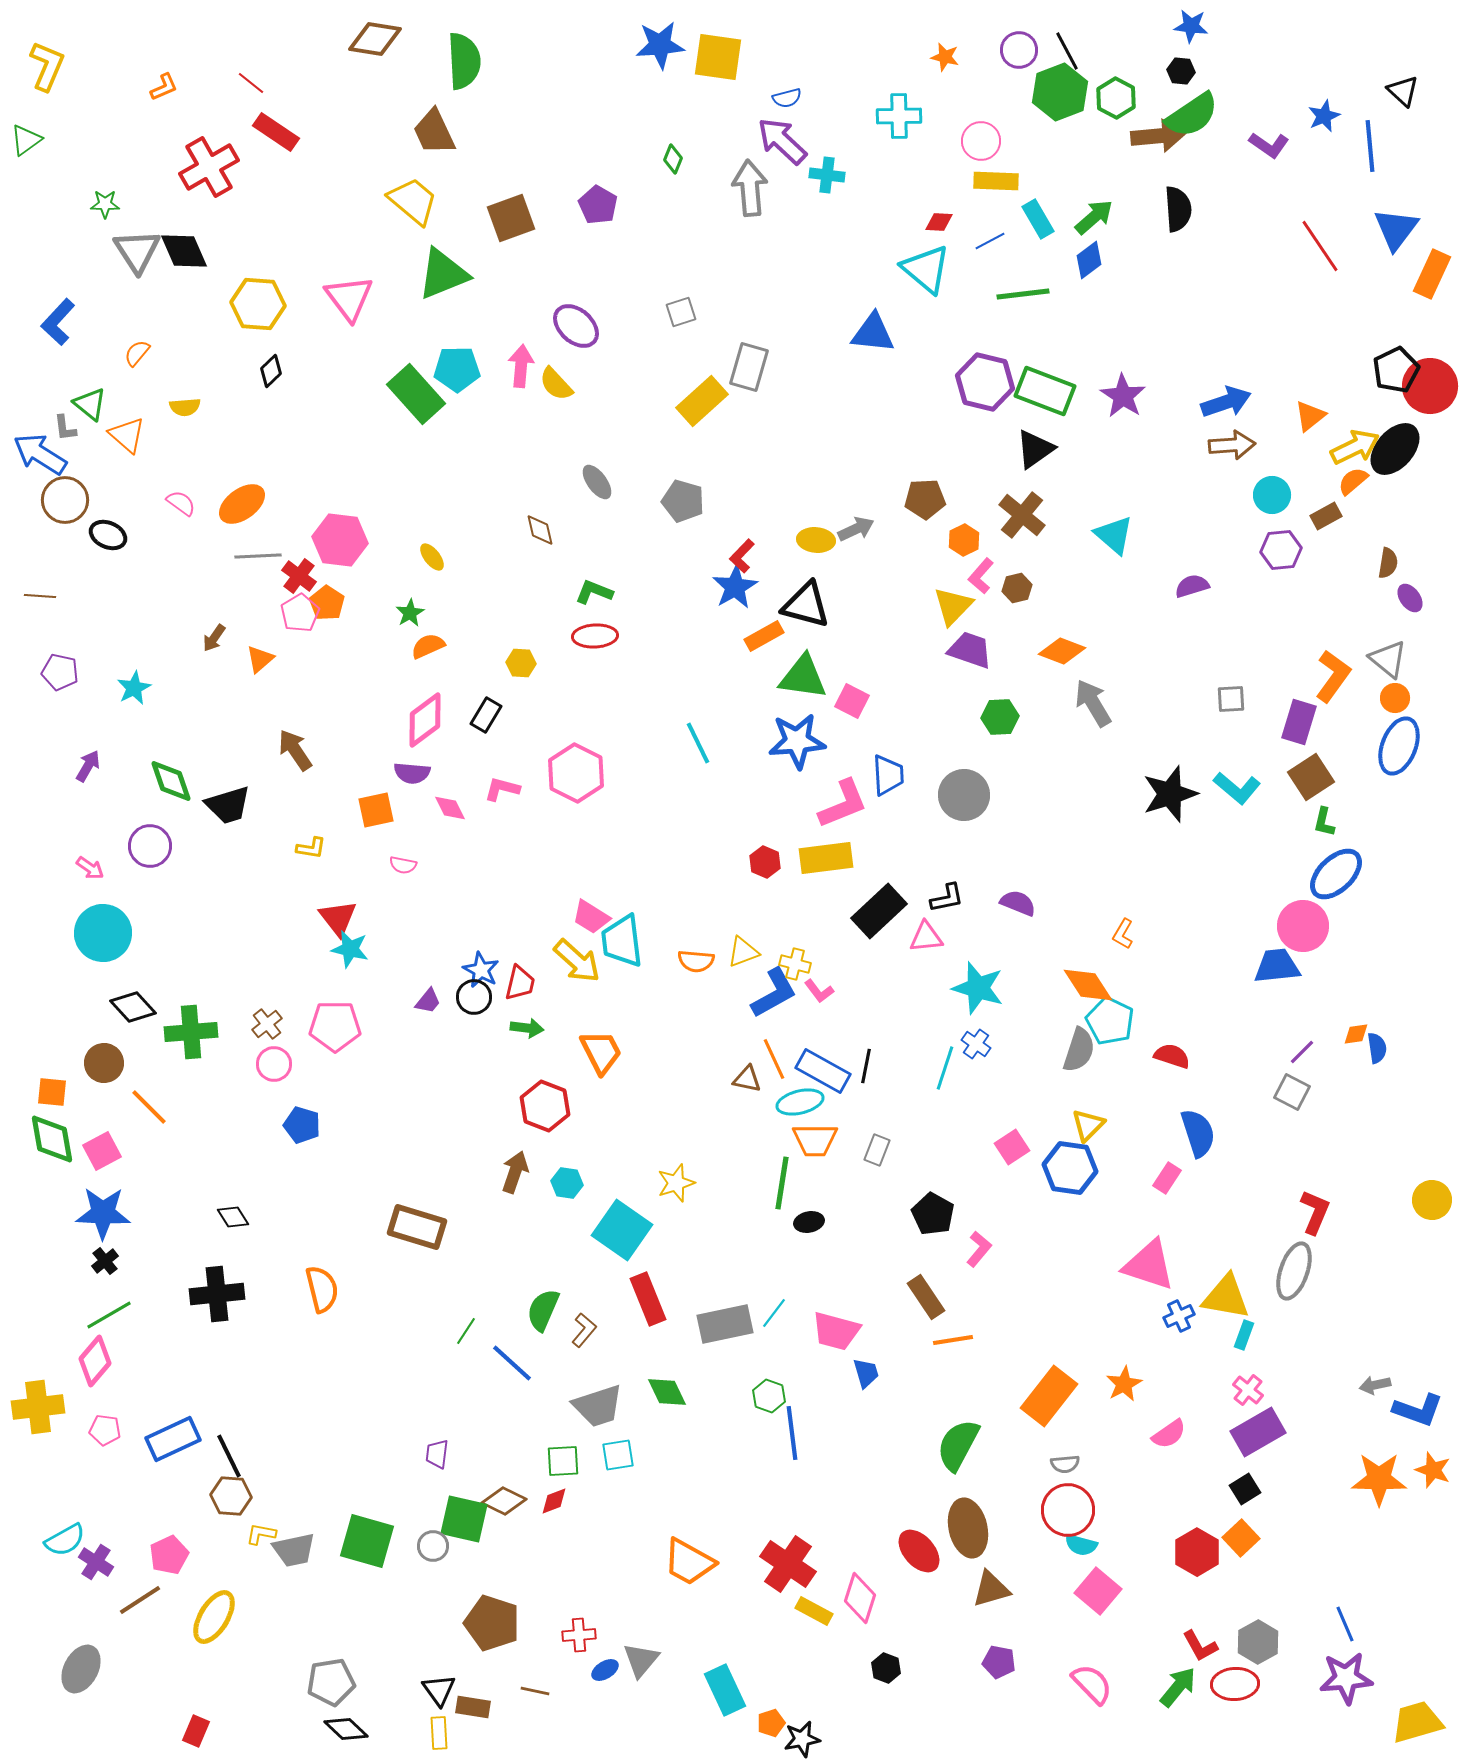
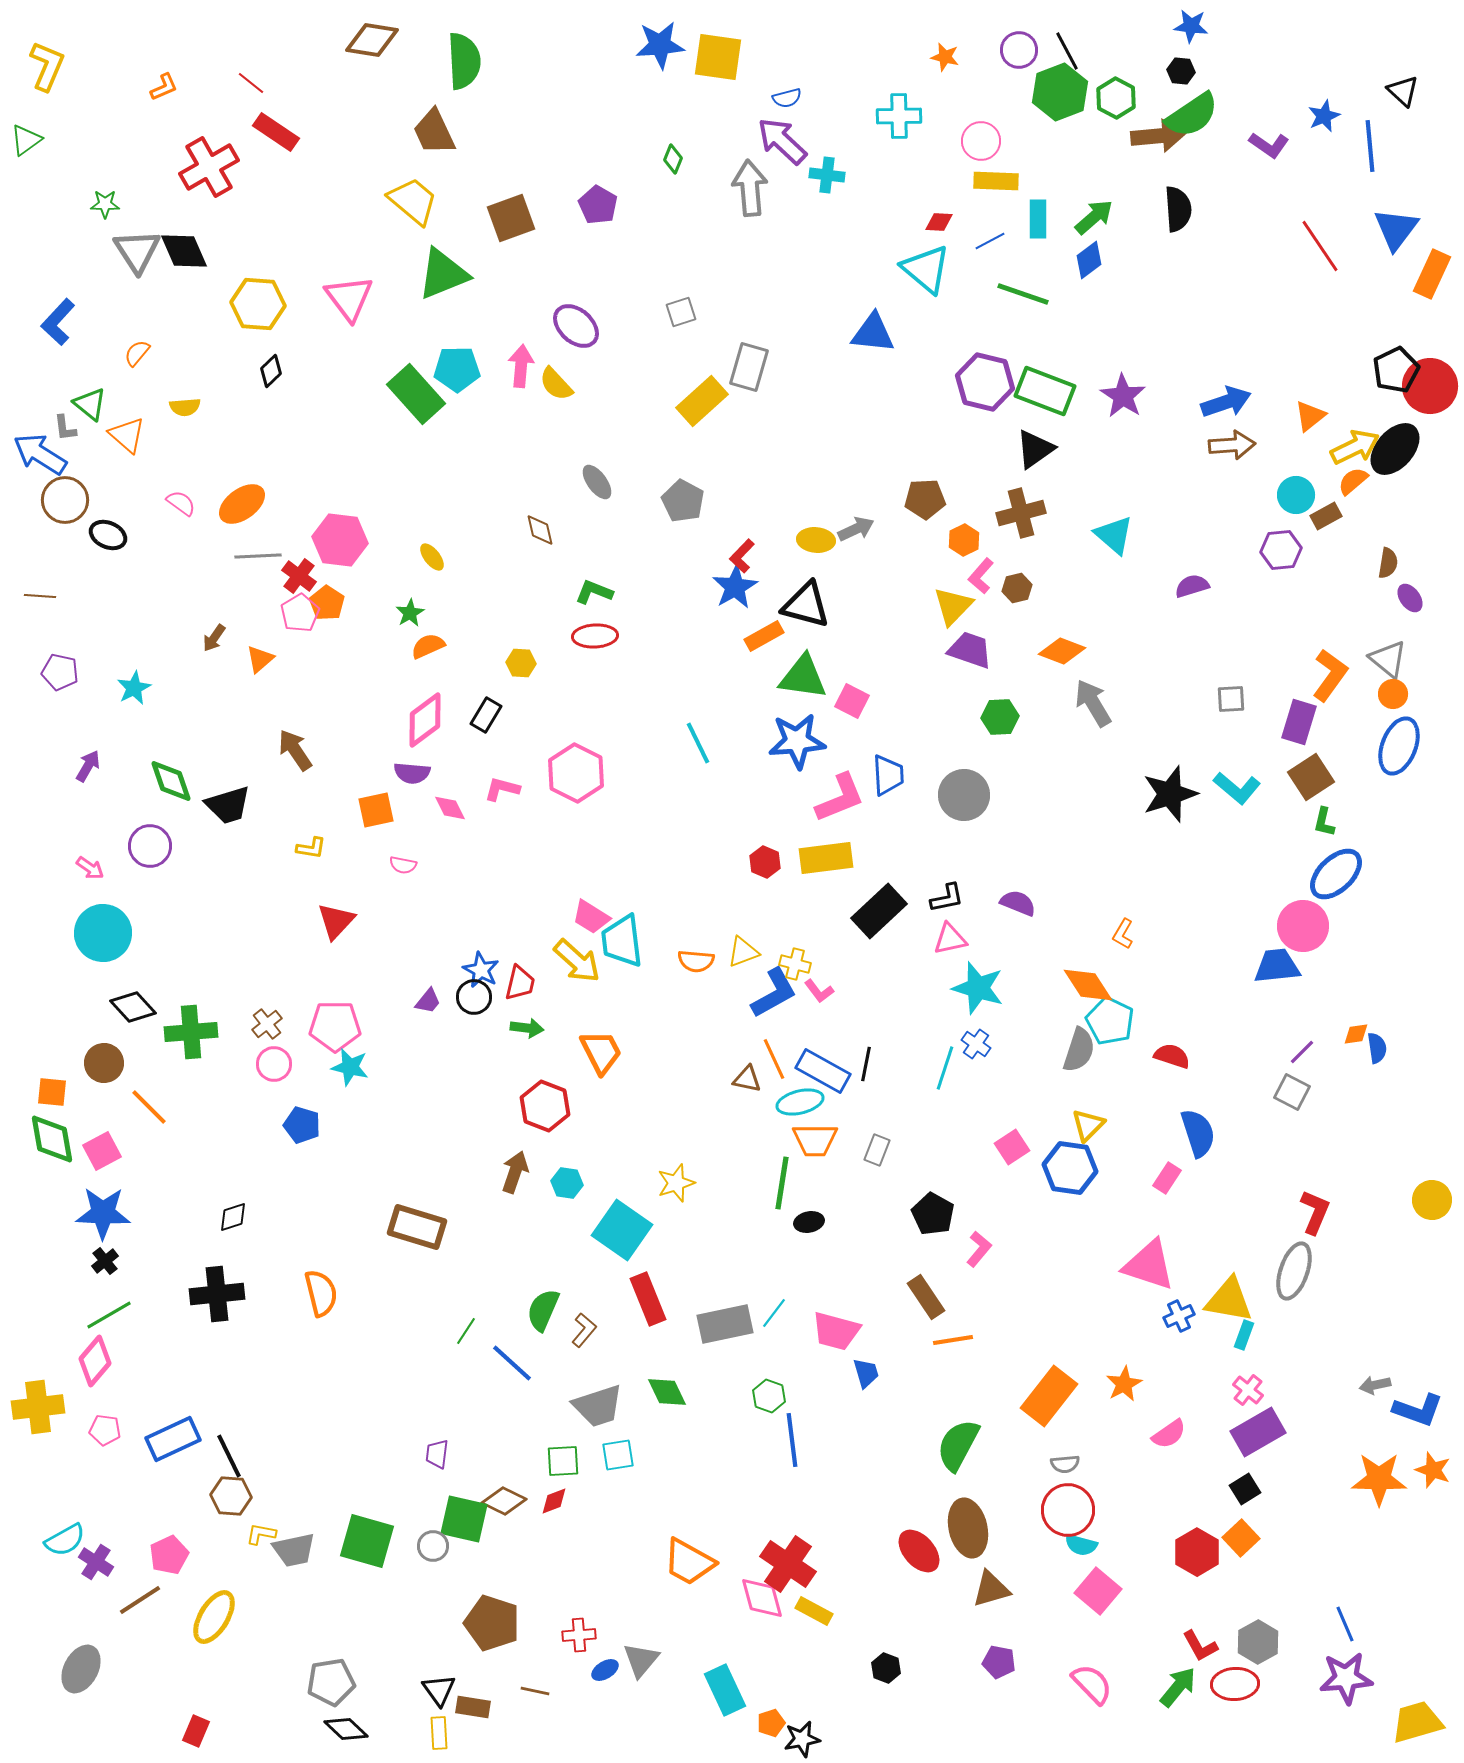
brown diamond at (375, 39): moved 3 px left, 1 px down
cyan rectangle at (1038, 219): rotated 30 degrees clockwise
green line at (1023, 294): rotated 26 degrees clockwise
cyan circle at (1272, 495): moved 24 px right
gray pentagon at (683, 501): rotated 12 degrees clockwise
brown cross at (1022, 515): moved 1 px left, 2 px up; rotated 36 degrees clockwise
orange L-shape at (1333, 676): moved 3 px left, 1 px up
orange circle at (1395, 698): moved 2 px left, 4 px up
pink L-shape at (843, 804): moved 3 px left, 6 px up
red triangle at (338, 918): moved 2 px left, 3 px down; rotated 21 degrees clockwise
pink triangle at (926, 937): moved 24 px right, 2 px down; rotated 6 degrees counterclockwise
cyan star at (350, 949): moved 118 px down
black line at (866, 1066): moved 2 px up
black diamond at (233, 1217): rotated 76 degrees counterclockwise
orange semicircle at (322, 1289): moved 1 px left, 4 px down
yellow triangle at (1226, 1297): moved 3 px right, 3 px down
blue line at (792, 1433): moved 7 px down
pink diamond at (860, 1598): moved 98 px left; rotated 33 degrees counterclockwise
